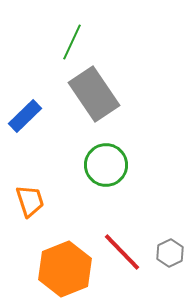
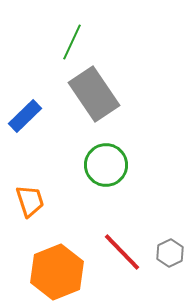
orange hexagon: moved 8 px left, 3 px down
